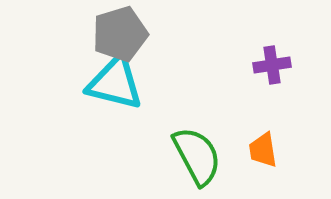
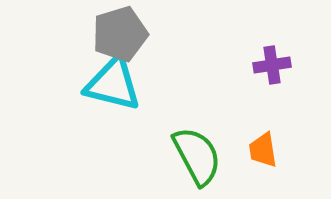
cyan triangle: moved 2 px left, 1 px down
